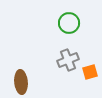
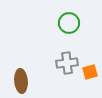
gray cross: moved 1 px left, 3 px down; rotated 15 degrees clockwise
brown ellipse: moved 1 px up
